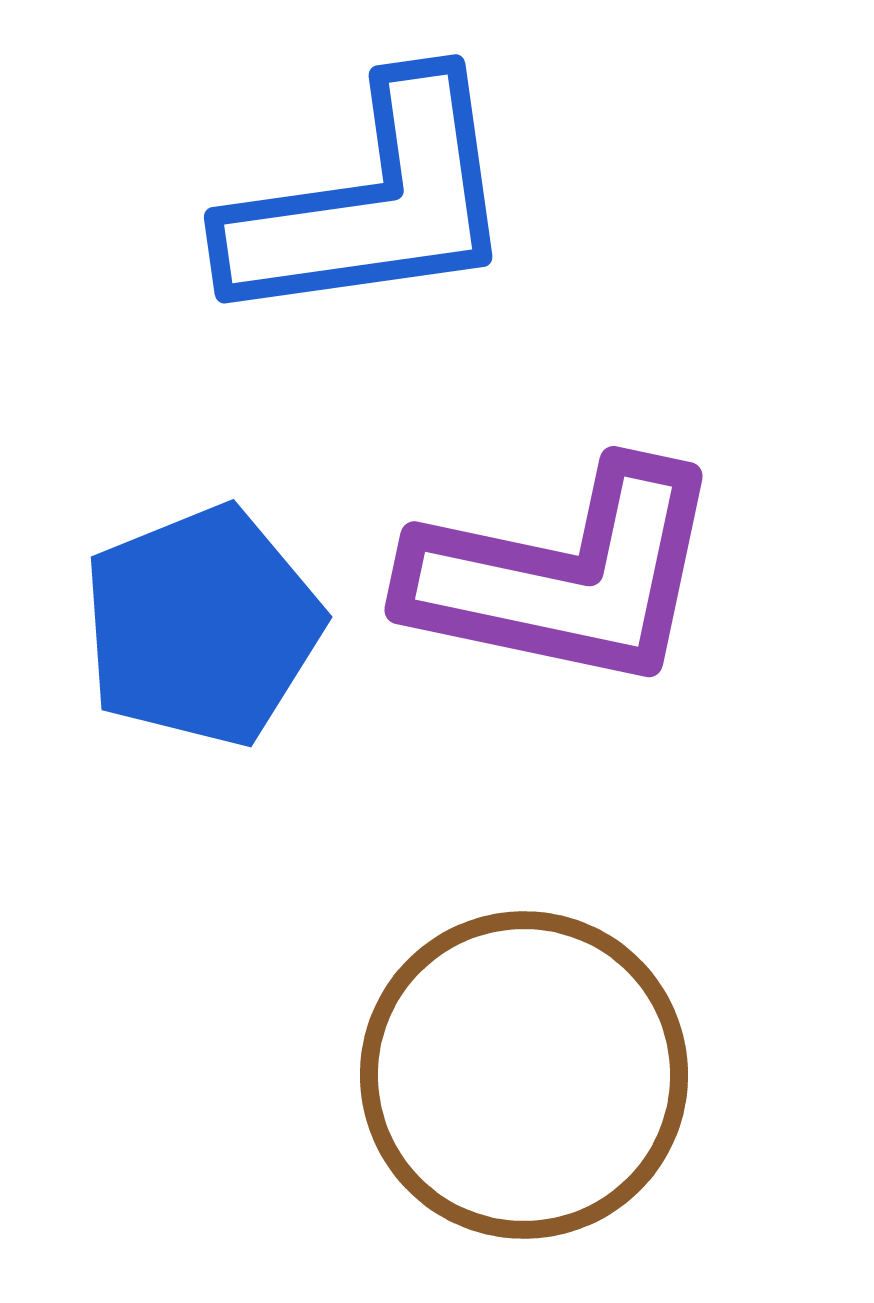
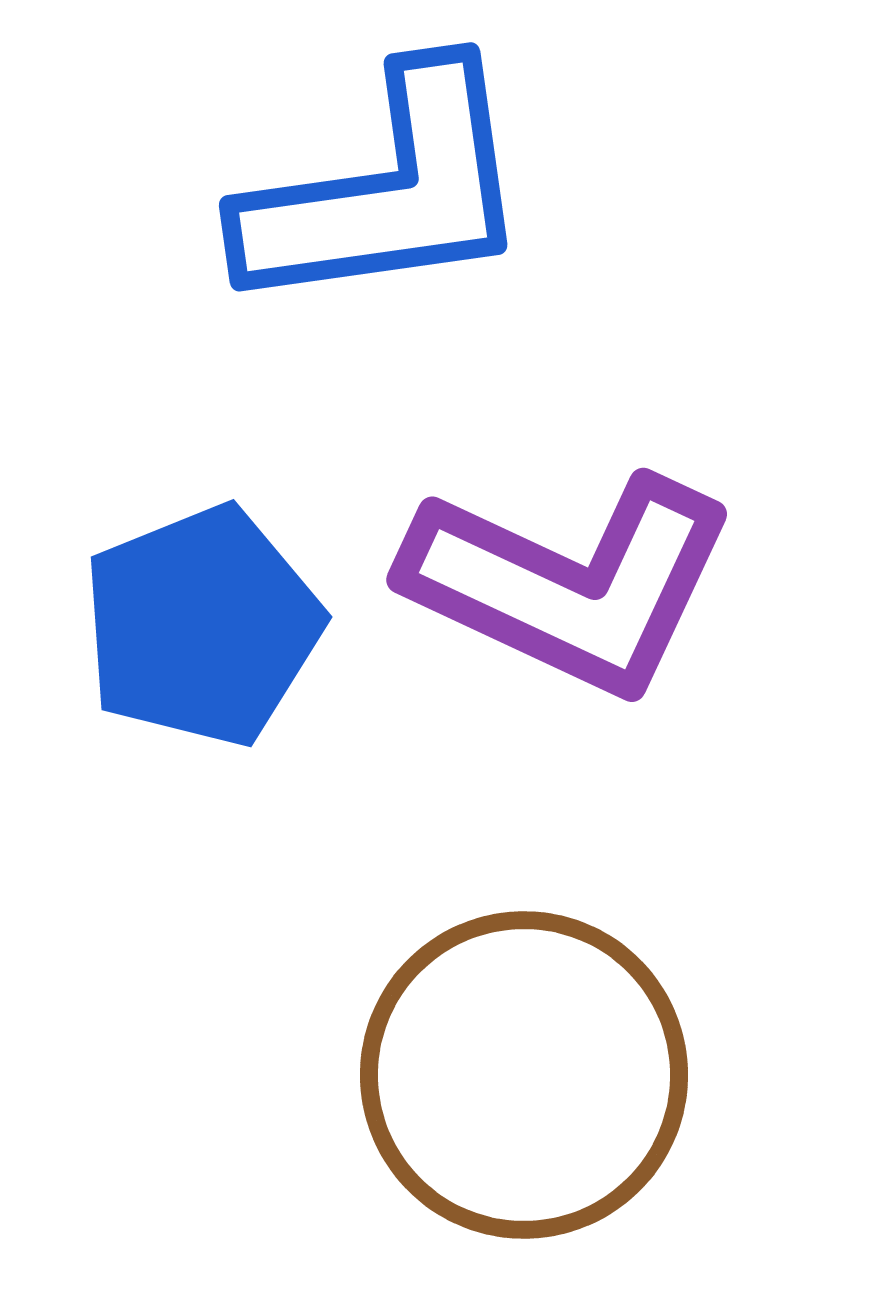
blue L-shape: moved 15 px right, 12 px up
purple L-shape: moved 5 px right, 8 px down; rotated 13 degrees clockwise
